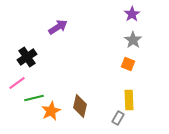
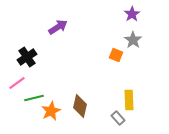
orange square: moved 12 px left, 9 px up
gray rectangle: rotated 72 degrees counterclockwise
